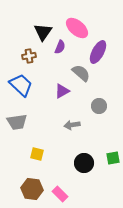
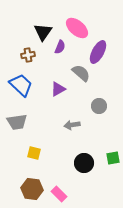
brown cross: moved 1 px left, 1 px up
purple triangle: moved 4 px left, 2 px up
yellow square: moved 3 px left, 1 px up
pink rectangle: moved 1 px left
